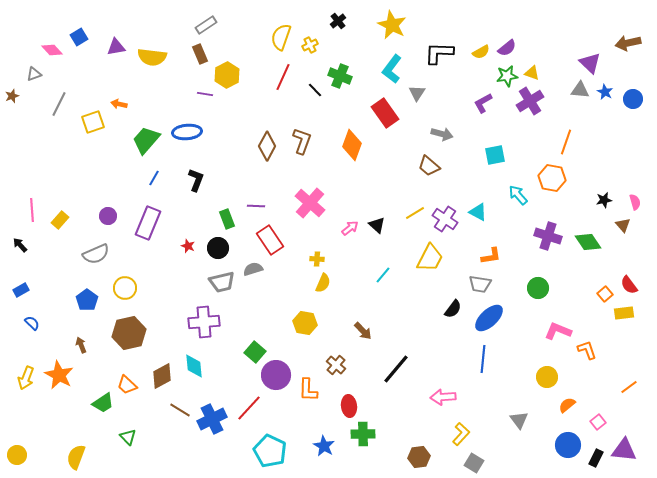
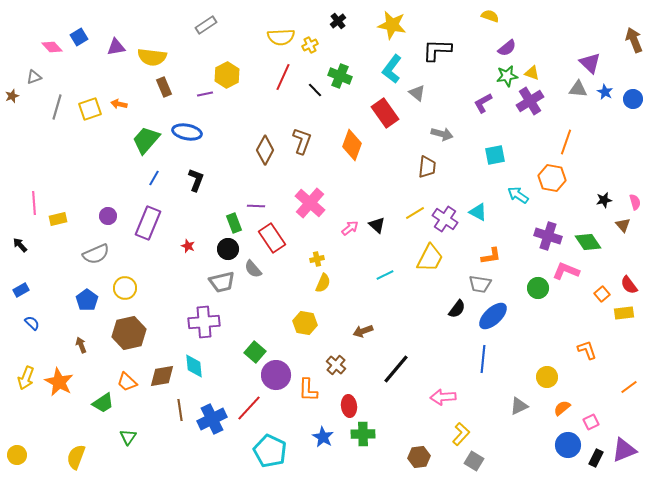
yellow star at (392, 25): rotated 16 degrees counterclockwise
yellow semicircle at (281, 37): rotated 112 degrees counterclockwise
brown arrow at (628, 43): moved 6 px right, 3 px up; rotated 80 degrees clockwise
pink diamond at (52, 50): moved 3 px up
yellow semicircle at (481, 52): moved 9 px right, 36 px up; rotated 132 degrees counterclockwise
black L-shape at (439, 53): moved 2 px left, 3 px up
brown rectangle at (200, 54): moved 36 px left, 33 px down
gray triangle at (34, 74): moved 3 px down
gray triangle at (580, 90): moved 2 px left, 1 px up
gray triangle at (417, 93): rotated 24 degrees counterclockwise
purple line at (205, 94): rotated 21 degrees counterclockwise
gray line at (59, 104): moved 2 px left, 3 px down; rotated 10 degrees counterclockwise
yellow square at (93, 122): moved 3 px left, 13 px up
blue ellipse at (187, 132): rotated 16 degrees clockwise
brown diamond at (267, 146): moved 2 px left, 4 px down
brown trapezoid at (429, 166): moved 2 px left, 1 px down; rotated 125 degrees counterclockwise
cyan arrow at (518, 195): rotated 15 degrees counterclockwise
pink line at (32, 210): moved 2 px right, 7 px up
green rectangle at (227, 219): moved 7 px right, 4 px down
yellow rectangle at (60, 220): moved 2 px left, 1 px up; rotated 36 degrees clockwise
red rectangle at (270, 240): moved 2 px right, 2 px up
black circle at (218, 248): moved 10 px right, 1 px down
yellow cross at (317, 259): rotated 16 degrees counterclockwise
gray semicircle at (253, 269): rotated 114 degrees counterclockwise
cyan line at (383, 275): moved 2 px right; rotated 24 degrees clockwise
orange square at (605, 294): moved 3 px left
black semicircle at (453, 309): moved 4 px right
blue ellipse at (489, 318): moved 4 px right, 2 px up
brown arrow at (363, 331): rotated 114 degrees clockwise
pink L-shape at (558, 331): moved 8 px right, 60 px up
orange star at (59, 375): moved 7 px down
brown diamond at (162, 376): rotated 20 degrees clockwise
orange trapezoid at (127, 385): moved 3 px up
orange semicircle at (567, 405): moved 5 px left, 3 px down
brown line at (180, 410): rotated 50 degrees clockwise
gray triangle at (519, 420): moved 14 px up; rotated 42 degrees clockwise
pink square at (598, 422): moved 7 px left; rotated 14 degrees clockwise
green triangle at (128, 437): rotated 18 degrees clockwise
blue star at (324, 446): moved 1 px left, 9 px up
purple triangle at (624, 450): rotated 28 degrees counterclockwise
gray square at (474, 463): moved 2 px up
